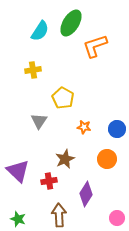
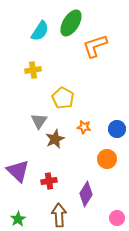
brown star: moved 10 px left, 20 px up
green star: rotated 21 degrees clockwise
